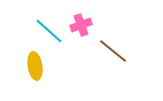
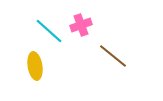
brown line: moved 5 px down
